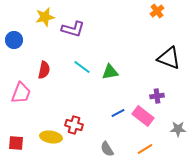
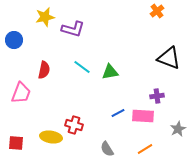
pink rectangle: rotated 35 degrees counterclockwise
gray star: rotated 28 degrees counterclockwise
